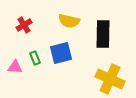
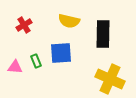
blue square: rotated 10 degrees clockwise
green rectangle: moved 1 px right, 3 px down
